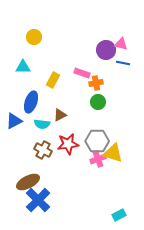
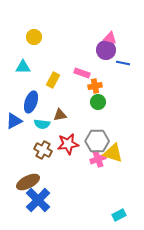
pink triangle: moved 11 px left, 6 px up
orange cross: moved 1 px left, 3 px down
brown triangle: rotated 16 degrees clockwise
